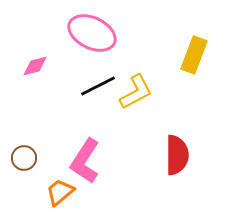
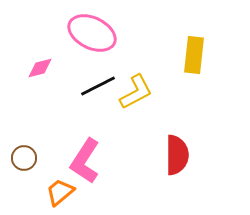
yellow rectangle: rotated 15 degrees counterclockwise
pink diamond: moved 5 px right, 2 px down
